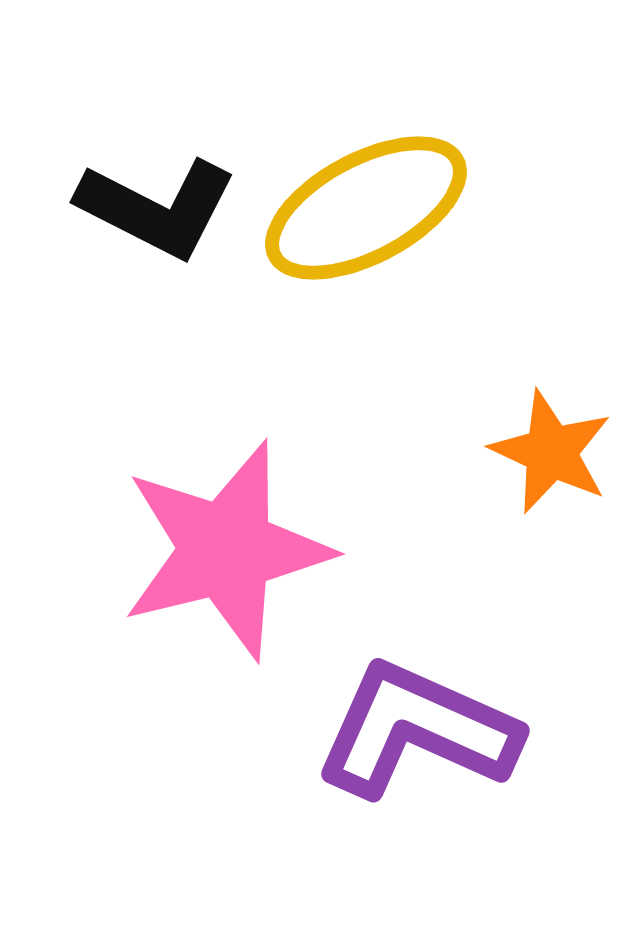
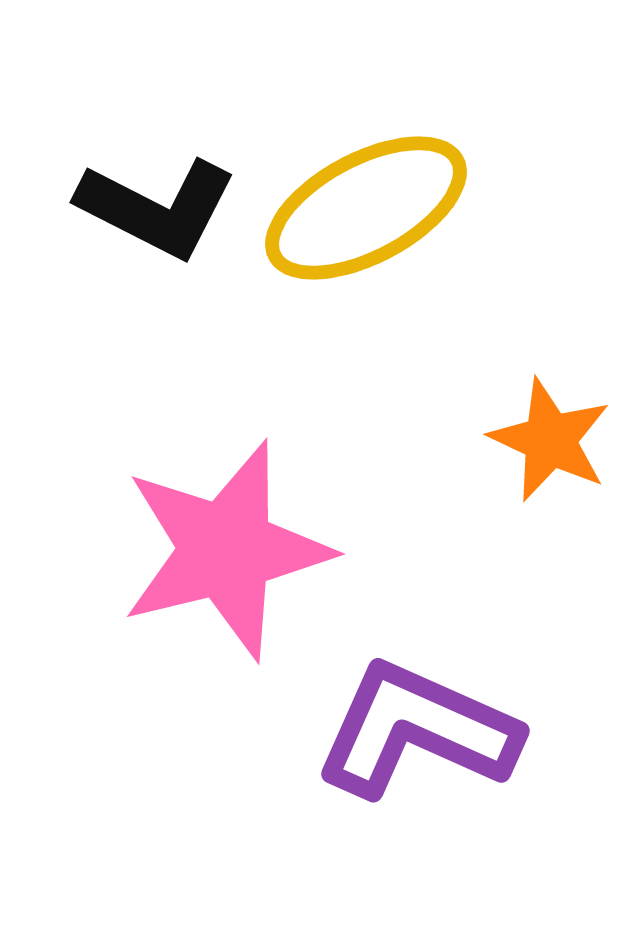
orange star: moved 1 px left, 12 px up
